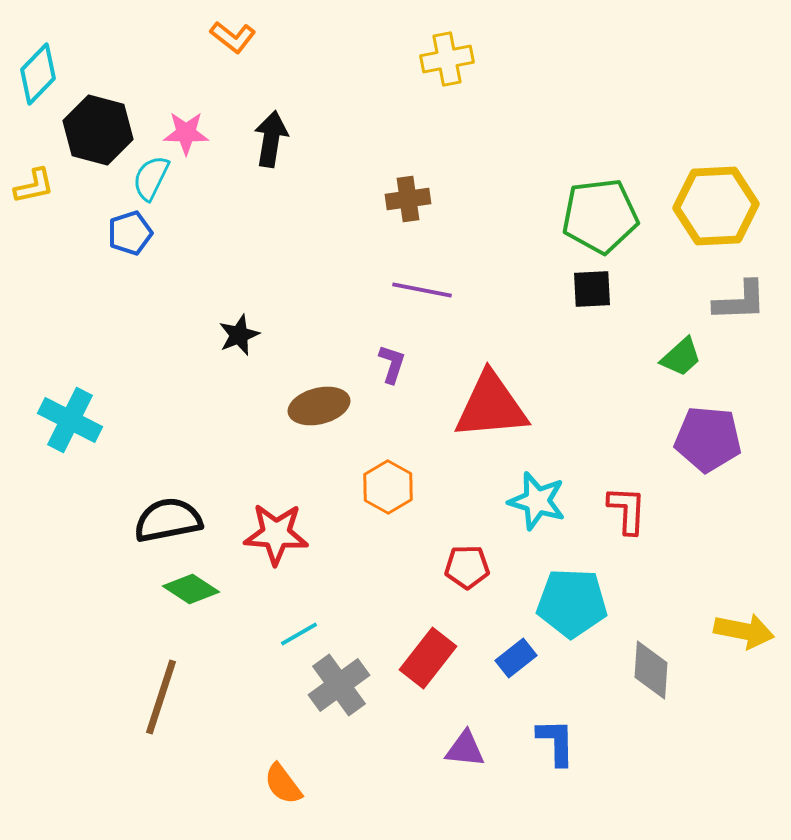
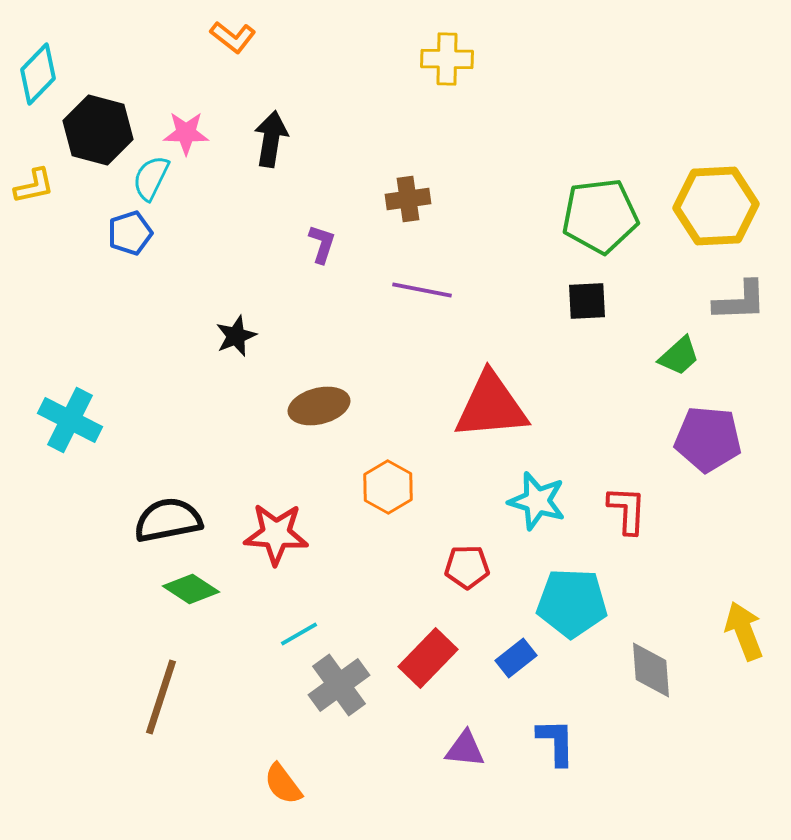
yellow cross: rotated 12 degrees clockwise
black square: moved 5 px left, 12 px down
black star: moved 3 px left, 1 px down
green trapezoid: moved 2 px left, 1 px up
purple L-shape: moved 70 px left, 120 px up
yellow arrow: rotated 122 degrees counterclockwise
red rectangle: rotated 6 degrees clockwise
gray diamond: rotated 8 degrees counterclockwise
